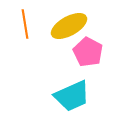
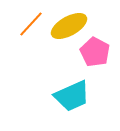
orange line: moved 6 px right; rotated 52 degrees clockwise
pink pentagon: moved 7 px right
